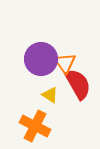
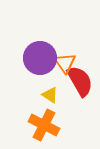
purple circle: moved 1 px left, 1 px up
red semicircle: moved 2 px right, 3 px up
orange cross: moved 9 px right, 1 px up
